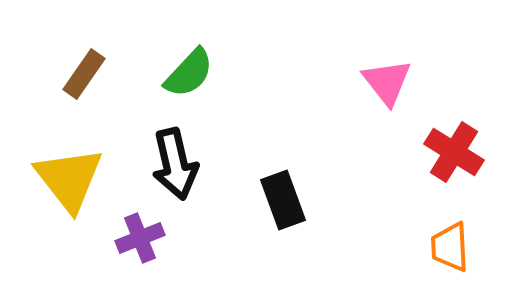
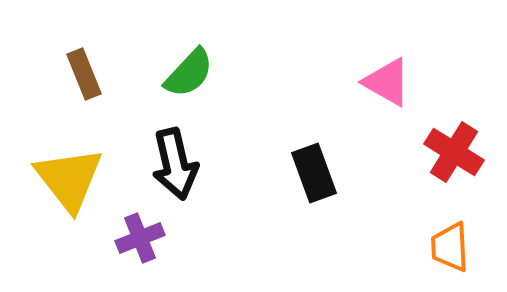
brown rectangle: rotated 57 degrees counterclockwise
pink triangle: rotated 22 degrees counterclockwise
black rectangle: moved 31 px right, 27 px up
